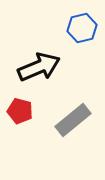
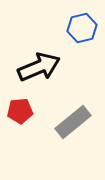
red pentagon: rotated 20 degrees counterclockwise
gray rectangle: moved 2 px down
